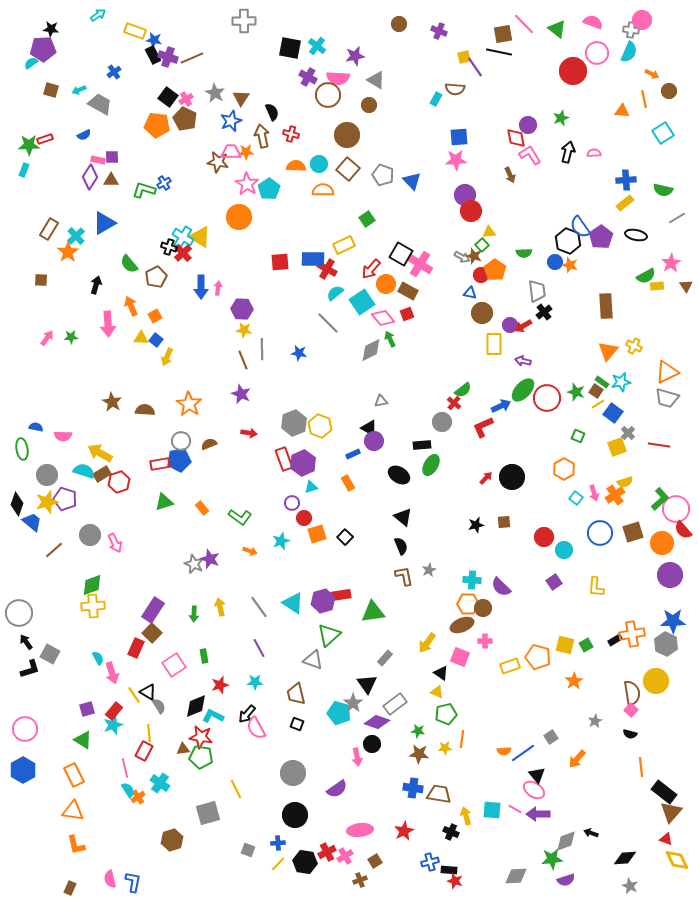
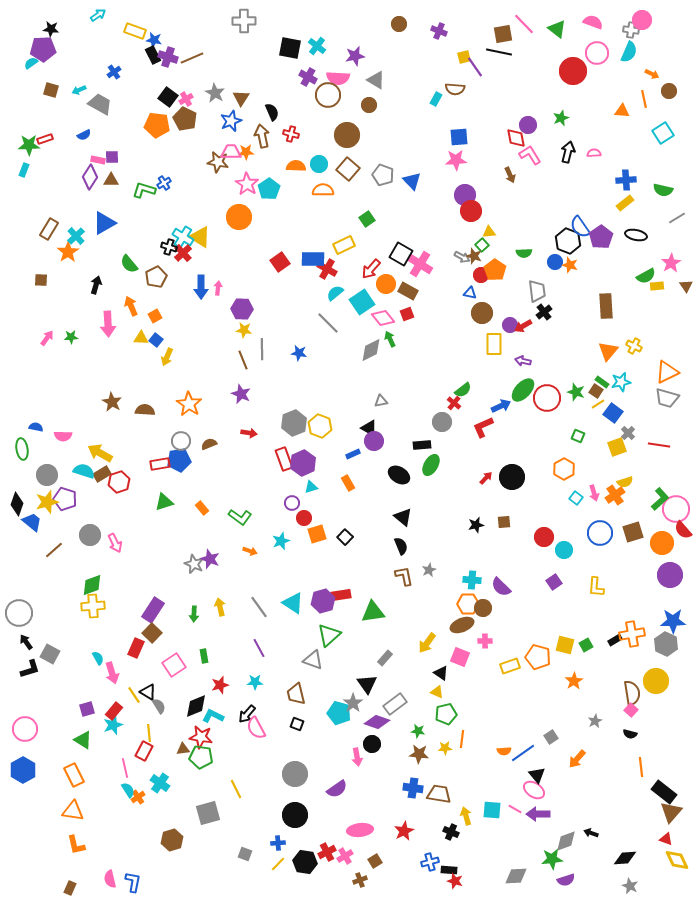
red square at (280, 262): rotated 30 degrees counterclockwise
gray circle at (293, 773): moved 2 px right, 1 px down
gray square at (248, 850): moved 3 px left, 4 px down
